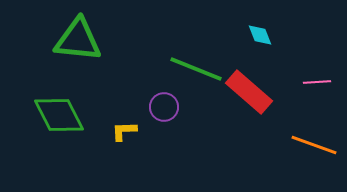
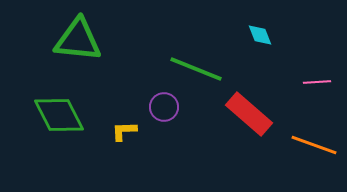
red rectangle: moved 22 px down
